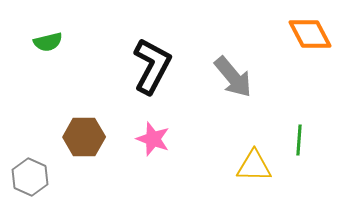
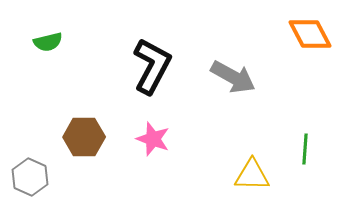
gray arrow: rotated 21 degrees counterclockwise
green line: moved 6 px right, 9 px down
yellow triangle: moved 2 px left, 9 px down
